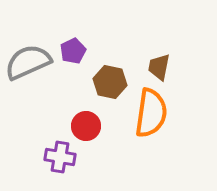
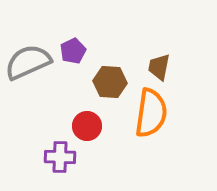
brown hexagon: rotated 8 degrees counterclockwise
red circle: moved 1 px right
purple cross: rotated 8 degrees counterclockwise
